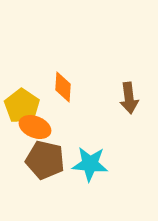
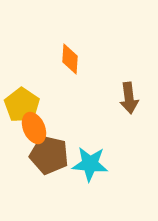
orange diamond: moved 7 px right, 28 px up
yellow pentagon: moved 1 px up
orange ellipse: moved 1 px left, 1 px down; rotated 44 degrees clockwise
brown pentagon: moved 4 px right, 5 px up
